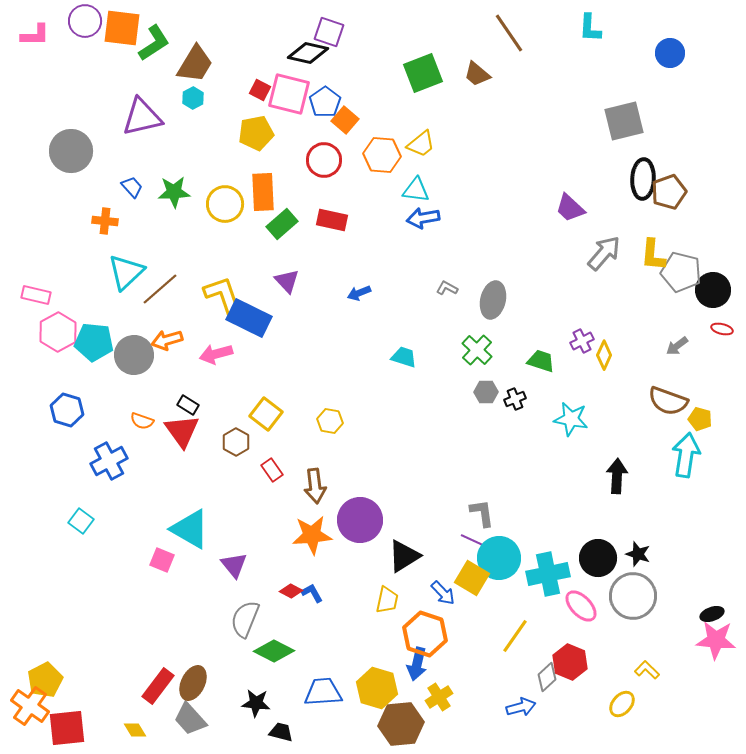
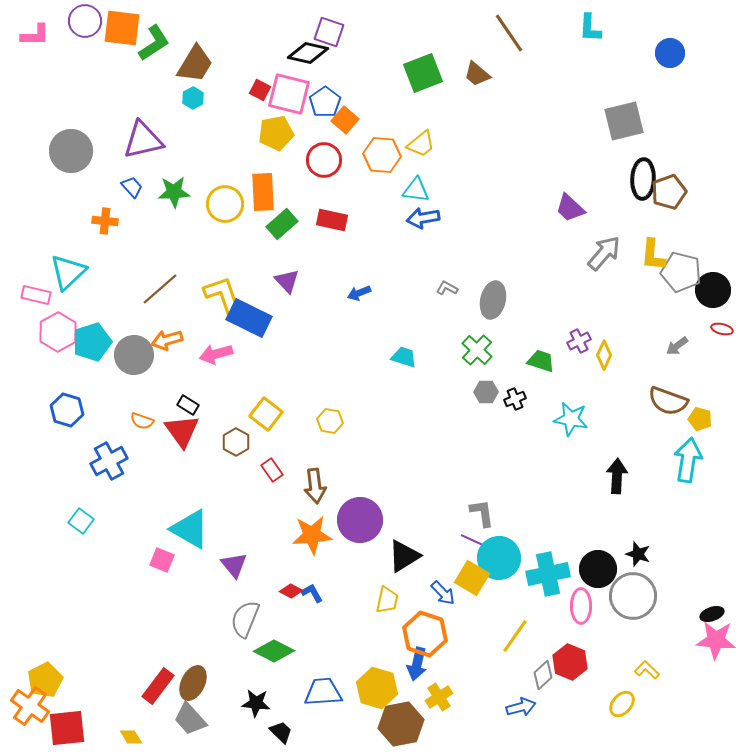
purple triangle at (142, 117): moved 1 px right, 23 px down
yellow pentagon at (256, 133): moved 20 px right
cyan triangle at (126, 272): moved 58 px left
purple cross at (582, 341): moved 3 px left
cyan pentagon at (94, 342): moved 2 px left; rotated 24 degrees counterclockwise
cyan arrow at (686, 455): moved 2 px right, 5 px down
black circle at (598, 558): moved 11 px down
pink ellipse at (581, 606): rotated 44 degrees clockwise
gray diamond at (547, 677): moved 4 px left, 2 px up
brown hexagon at (401, 724): rotated 6 degrees counterclockwise
yellow diamond at (135, 730): moved 4 px left, 7 px down
black trapezoid at (281, 732): rotated 30 degrees clockwise
